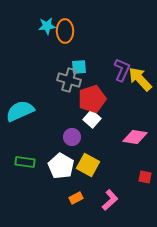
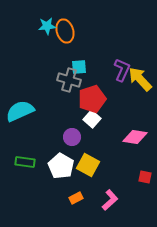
orange ellipse: rotated 15 degrees counterclockwise
